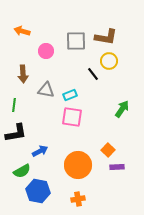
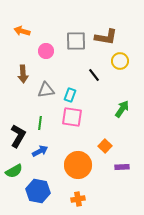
yellow circle: moved 11 px right
black line: moved 1 px right, 1 px down
gray triangle: rotated 18 degrees counterclockwise
cyan rectangle: rotated 48 degrees counterclockwise
green line: moved 26 px right, 18 px down
black L-shape: moved 2 px right, 3 px down; rotated 50 degrees counterclockwise
orange square: moved 3 px left, 4 px up
purple rectangle: moved 5 px right
green semicircle: moved 8 px left
